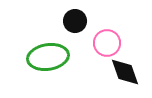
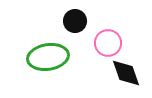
pink circle: moved 1 px right
black diamond: moved 1 px right, 1 px down
